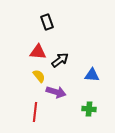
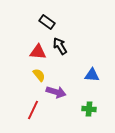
black rectangle: rotated 35 degrees counterclockwise
black arrow: moved 14 px up; rotated 84 degrees counterclockwise
yellow semicircle: moved 1 px up
red line: moved 2 px left, 2 px up; rotated 18 degrees clockwise
